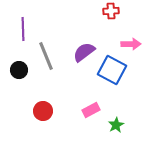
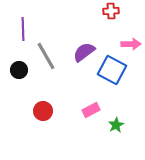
gray line: rotated 8 degrees counterclockwise
